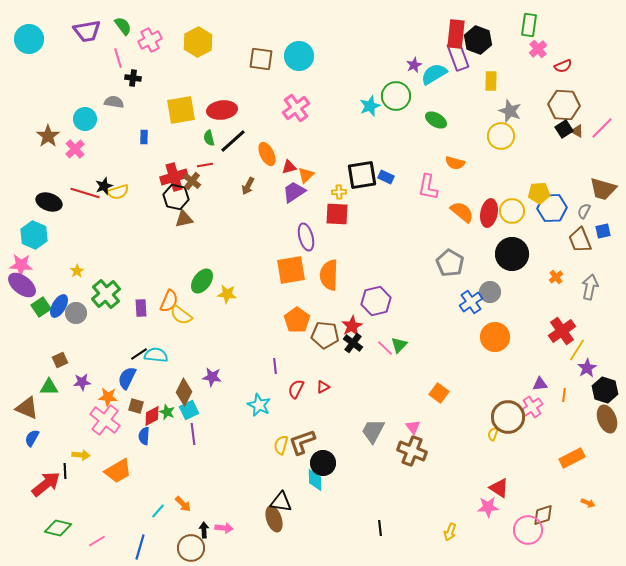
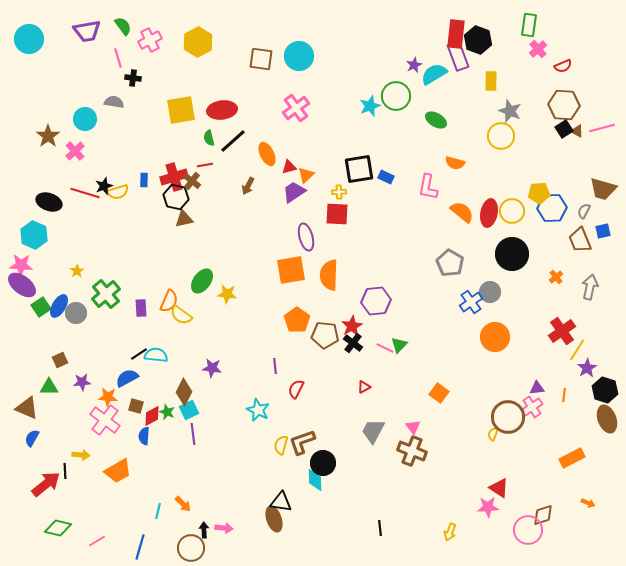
pink line at (602, 128): rotated 30 degrees clockwise
blue rectangle at (144, 137): moved 43 px down
pink cross at (75, 149): moved 2 px down
black square at (362, 175): moved 3 px left, 6 px up
purple hexagon at (376, 301): rotated 8 degrees clockwise
pink line at (385, 348): rotated 18 degrees counterclockwise
purple star at (212, 377): moved 9 px up
blue semicircle at (127, 378): rotated 35 degrees clockwise
purple triangle at (540, 384): moved 3 px left, 4 px down
red triangle at (323, 387): moved 41 px right
cyan star at (259, 405): moved 1 px left, 5 px down
cyan line at (158, 511): rotated 28 degrees counterclockwise
